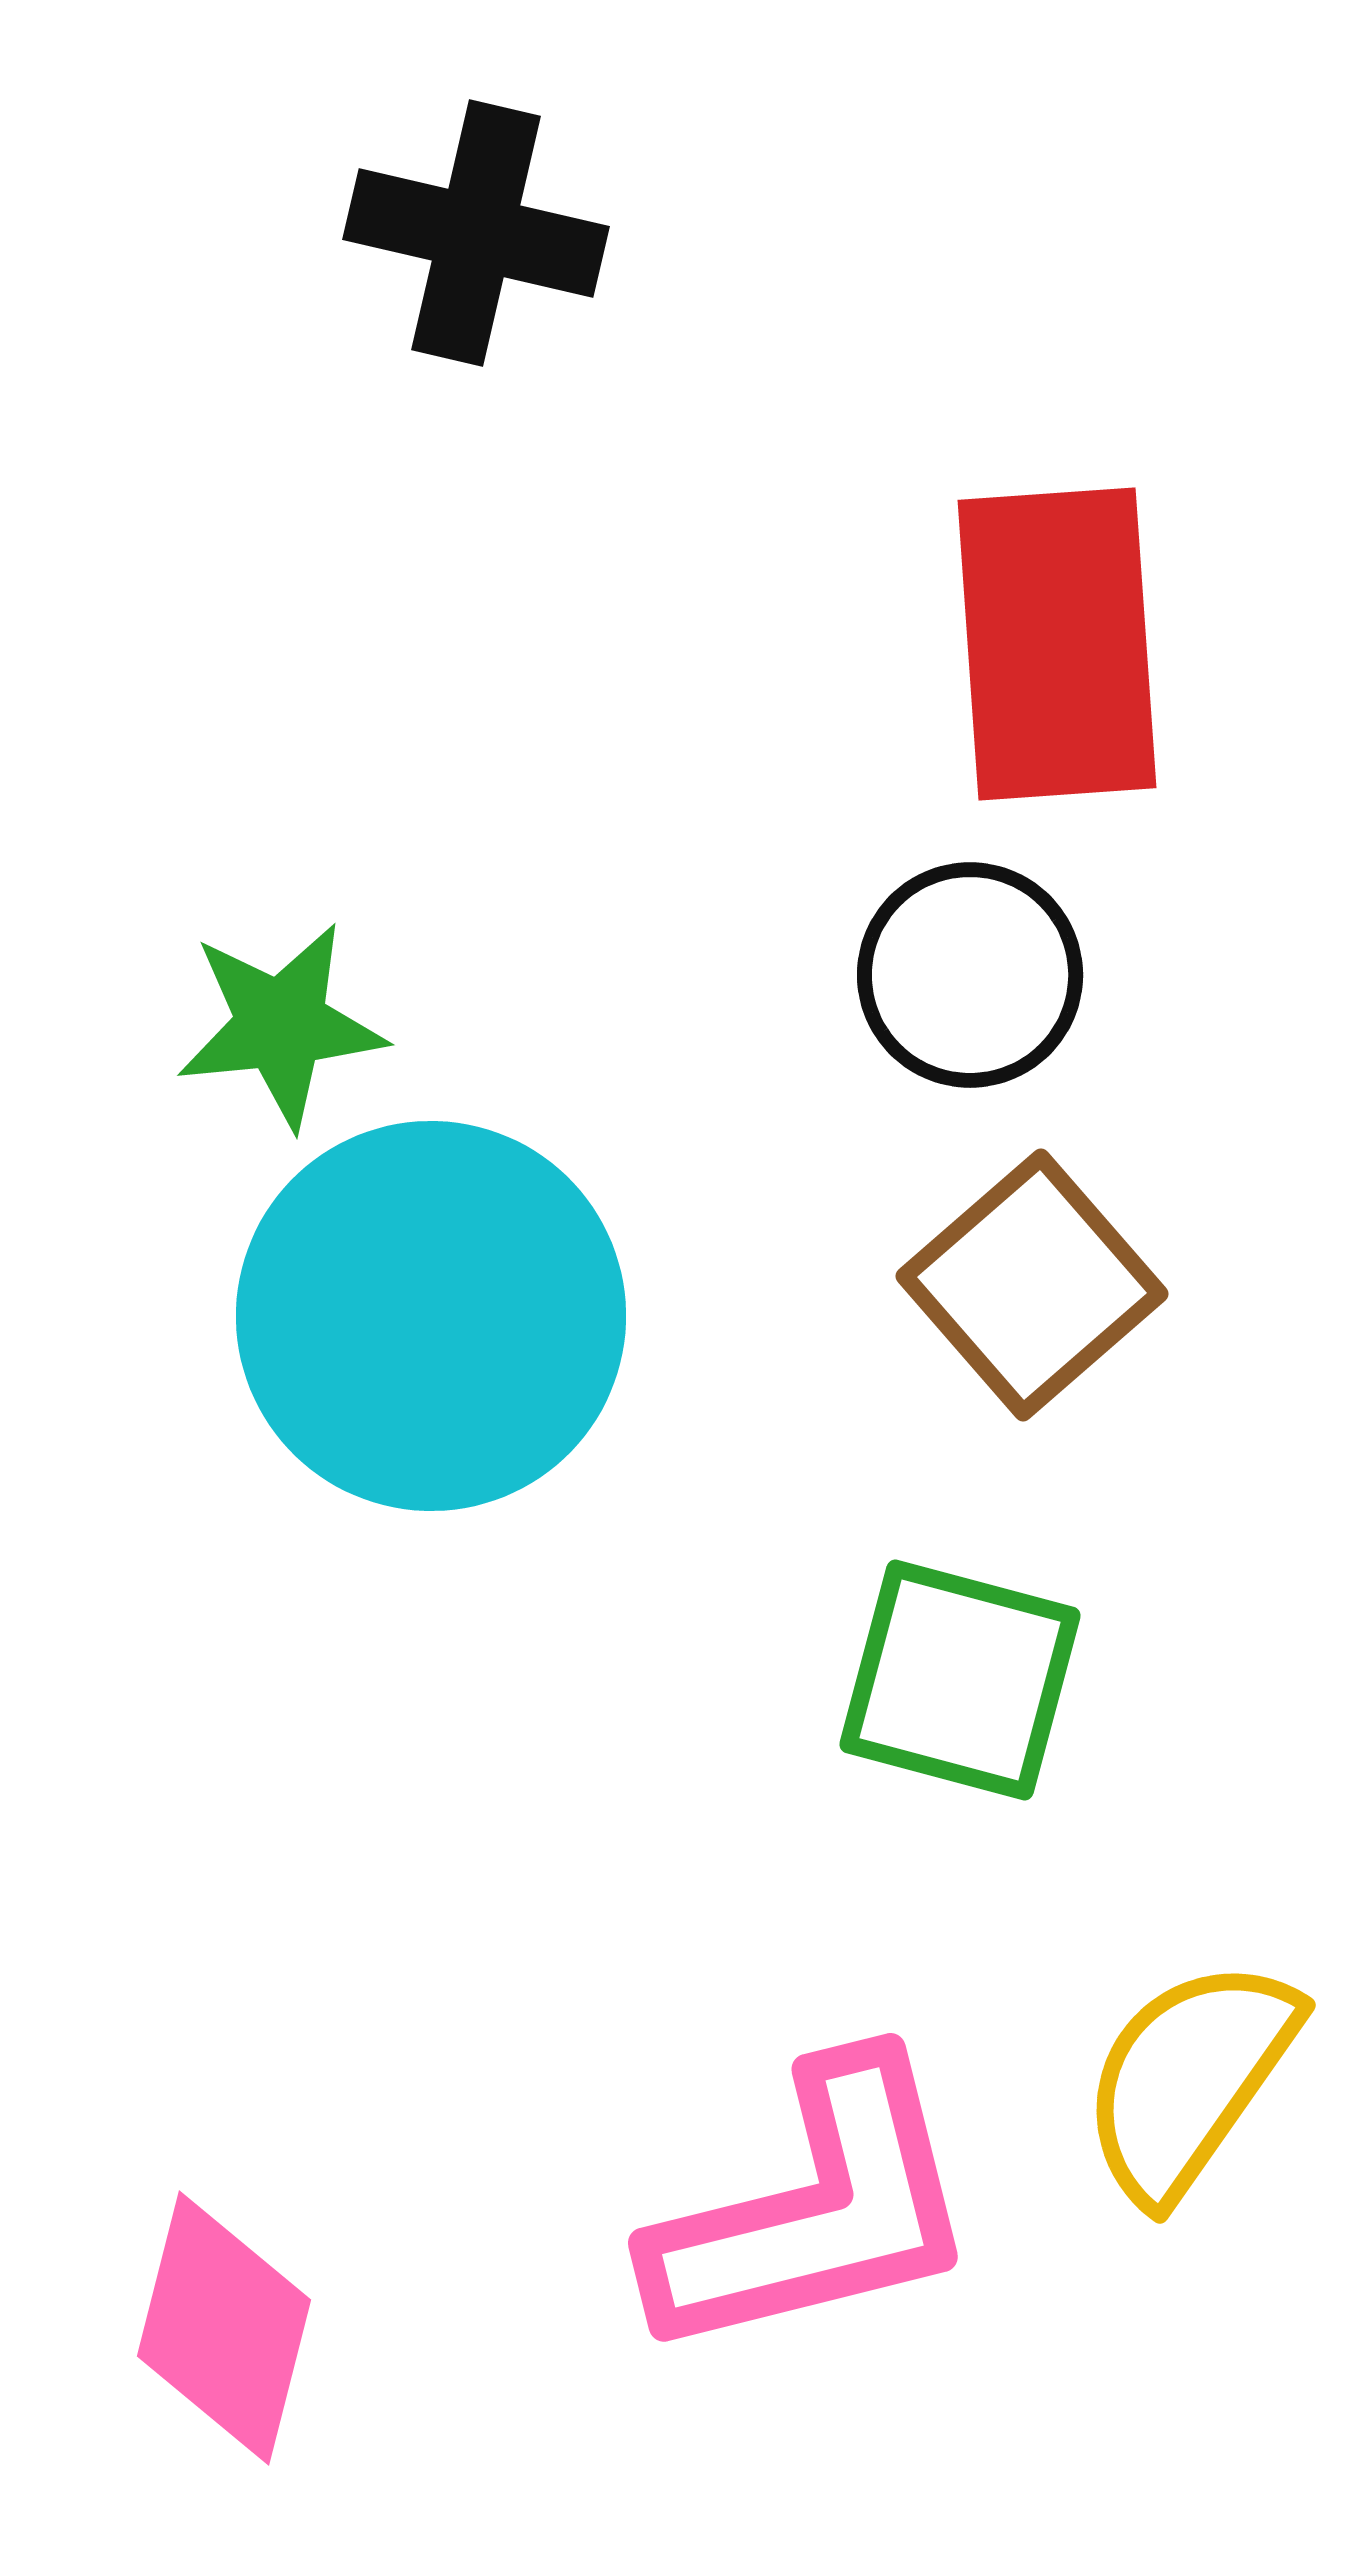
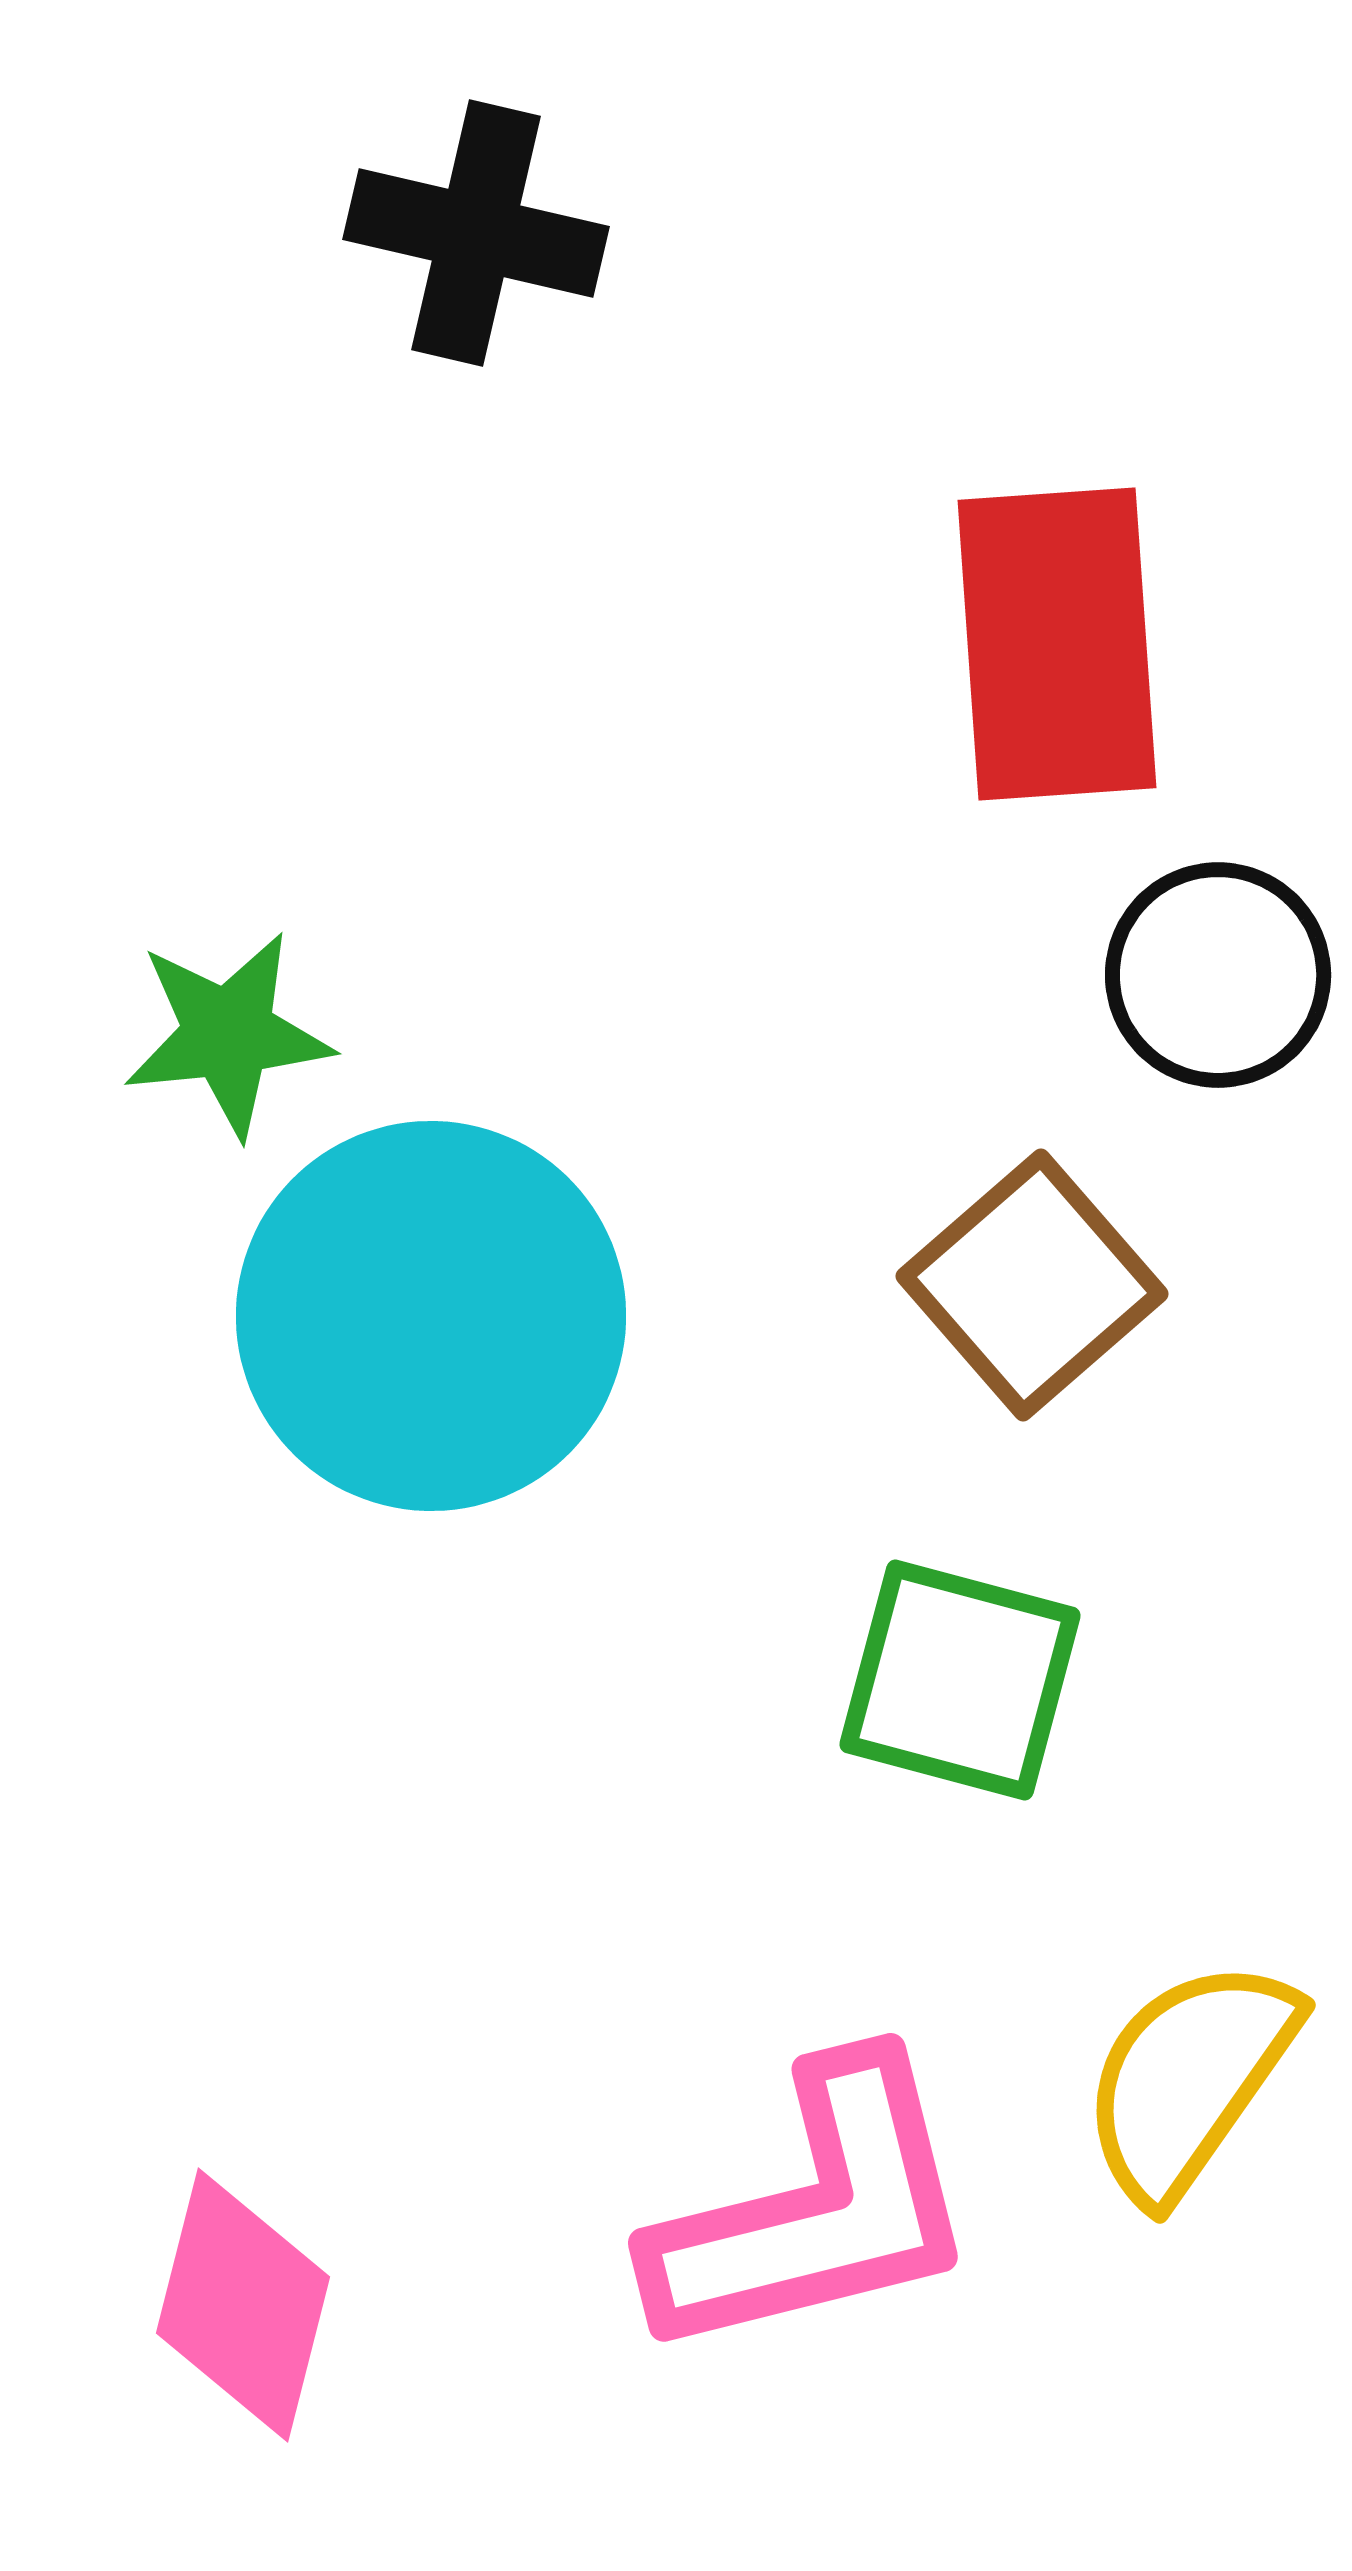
black circle: moved 248 px right
green star: moved 53 px left, 9 px down
pink diamond: moved 19 px right, 23 px up
